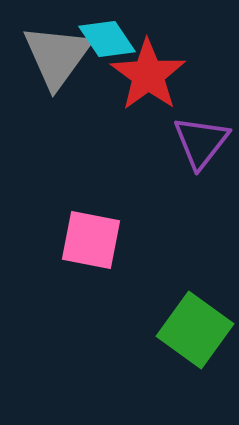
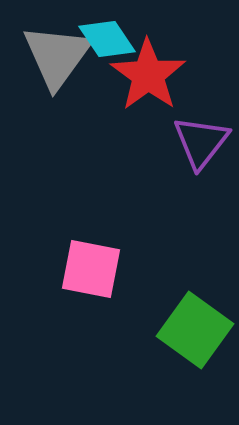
pink square: moved 29 px down
